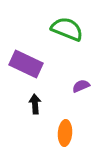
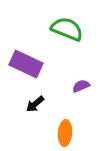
black arrow: rotated 126 degrees counterclockwise
